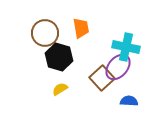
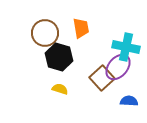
yellow semicircle: rotated 49 degrees clockwise
